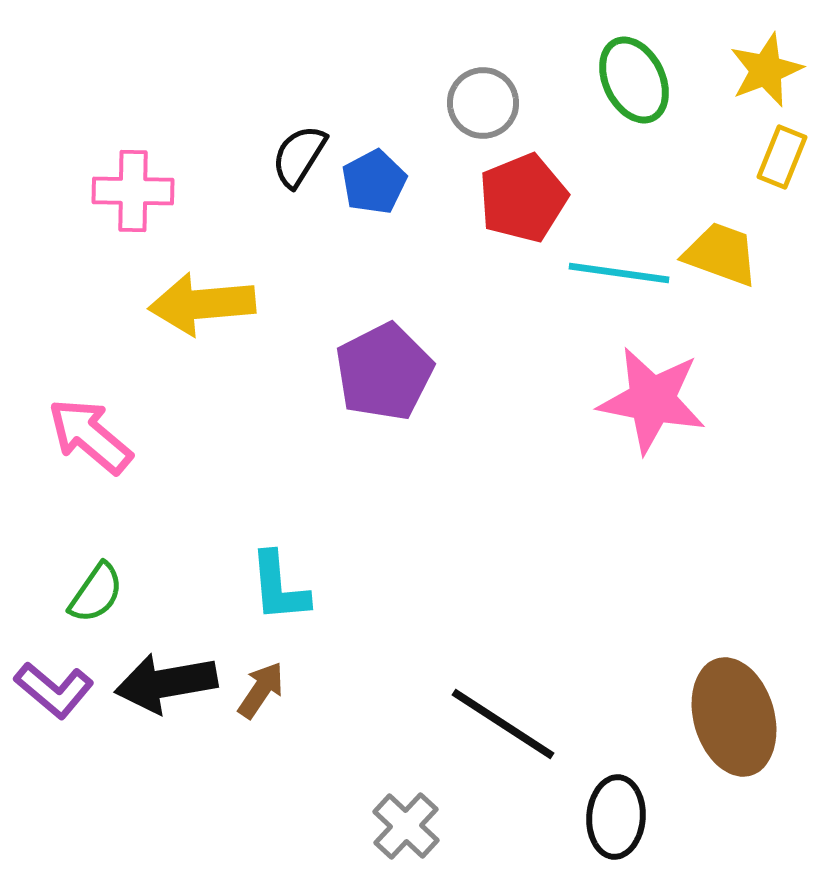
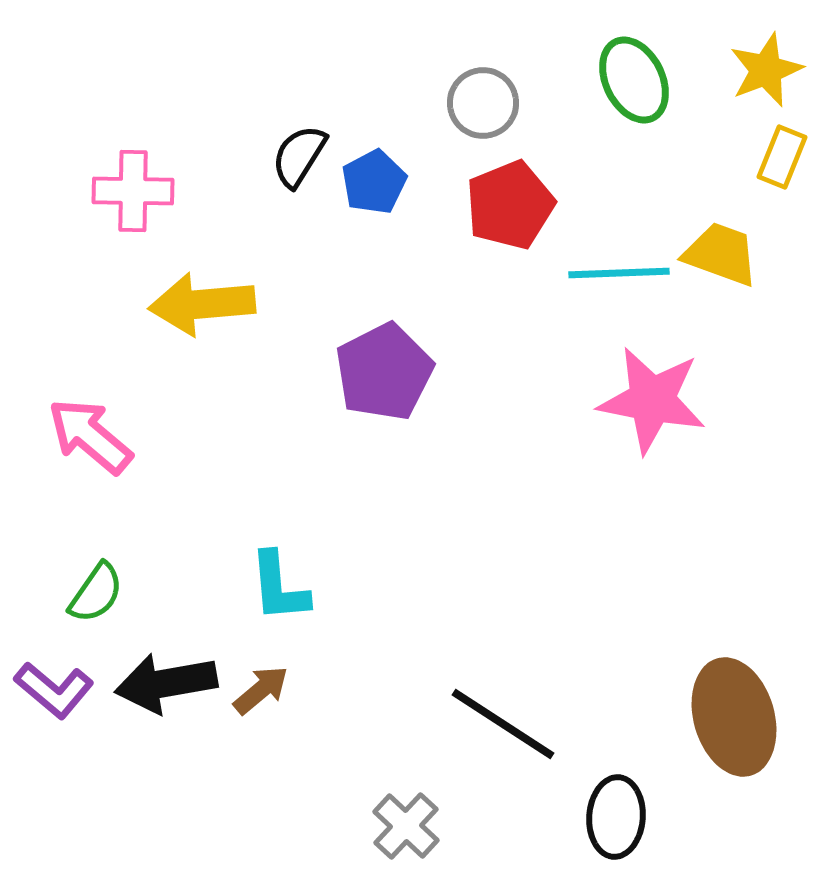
red pentagon: moved 13 px left, 7 px down
cyan line: rotated 10 degrees counterclockwise
brown arrow: rotated 16 degrees clockwise
